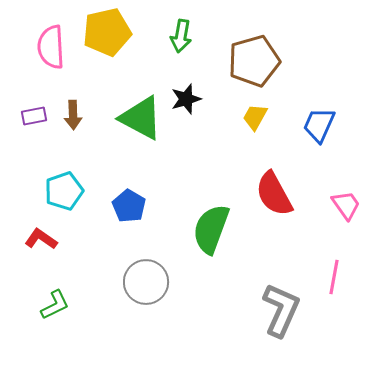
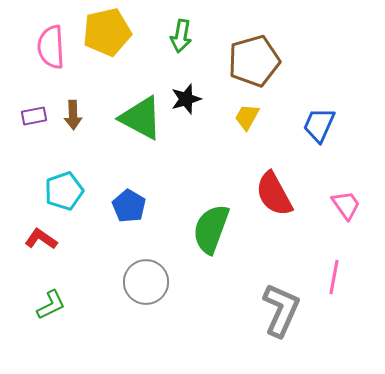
yellow trapezoid: moved 8 px left
green L-shape: moved 4 px left
